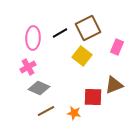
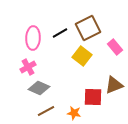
pink rectangle: moved 2 px left; rotated 63 degrees counterclockwise
